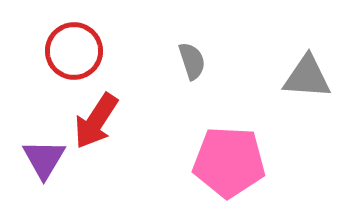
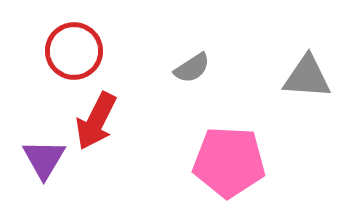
gray semicircle: moved 7 px down; rotated 75 degrees clockwise
red arrow: rotated 6 degrees counterclockwise
